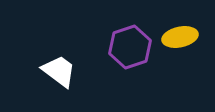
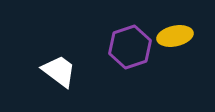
yellow ellipse: moved 5 px left, 1 px up
